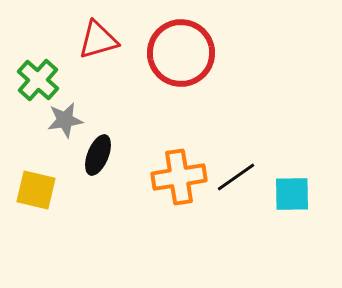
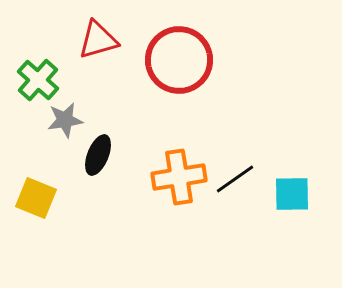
red circle: moved 2 px left, 7 px down
black line: moved 1 px left, 2 px down
yellow square: moved 8 px down; rotated 9 degrees clockwise
